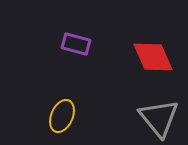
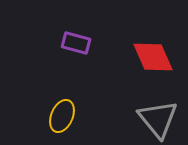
purple rectangle: moved 1 px up
gray triangle: moved 1 px left, 1 px down
